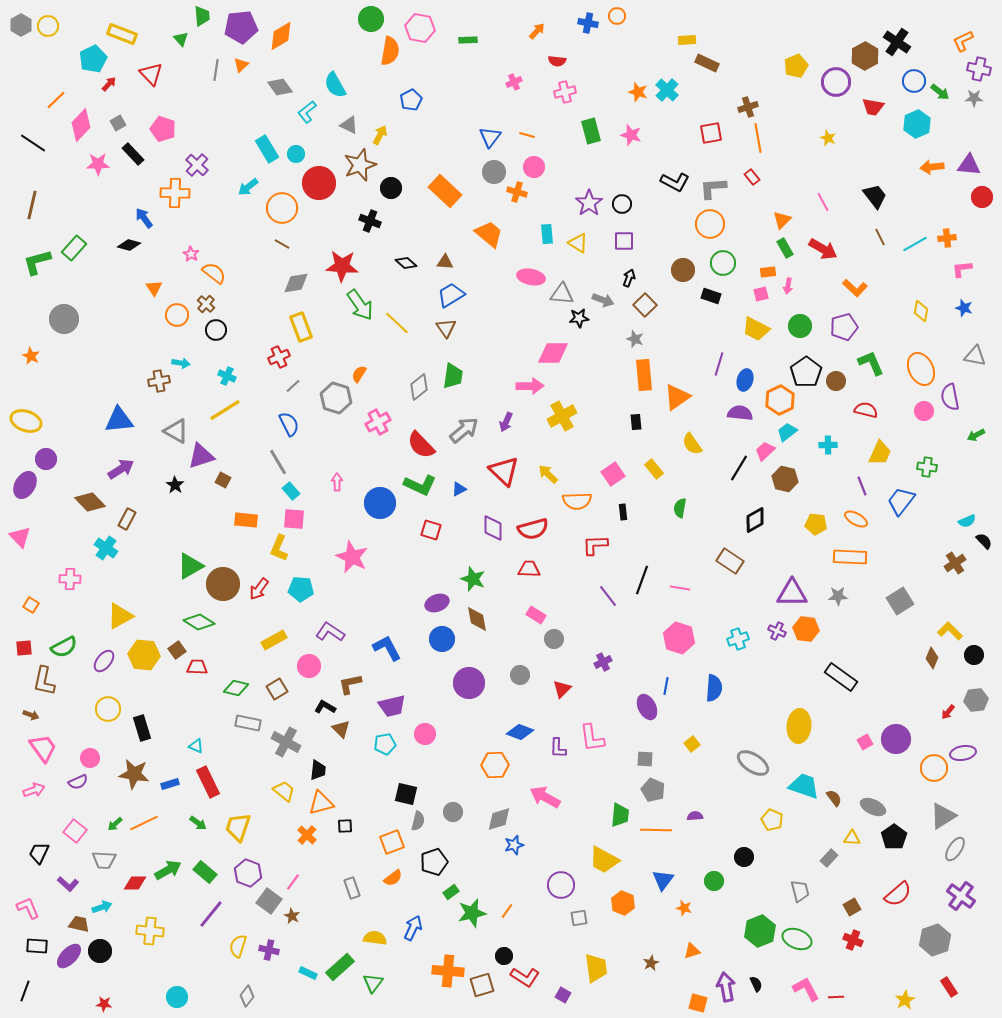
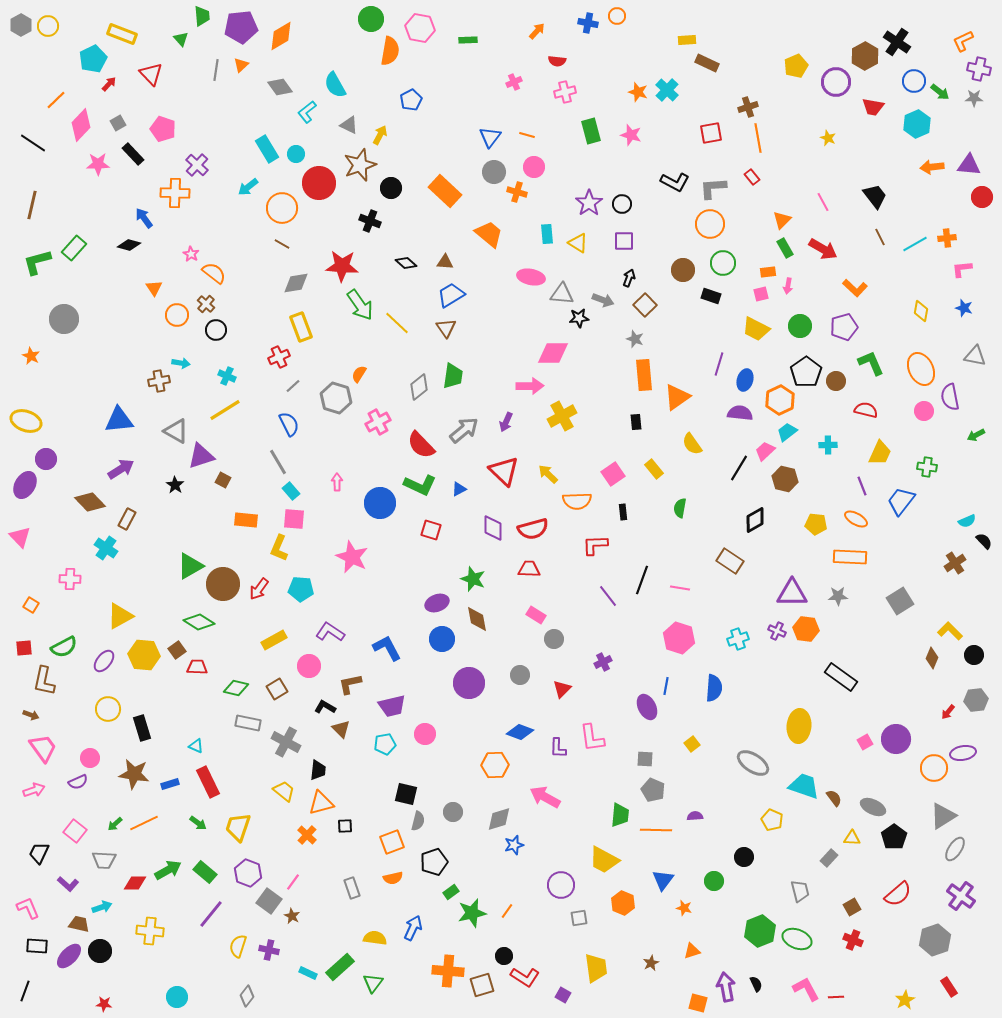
orange semicircle at (393, 878): rotated 24 degrees clockwise
